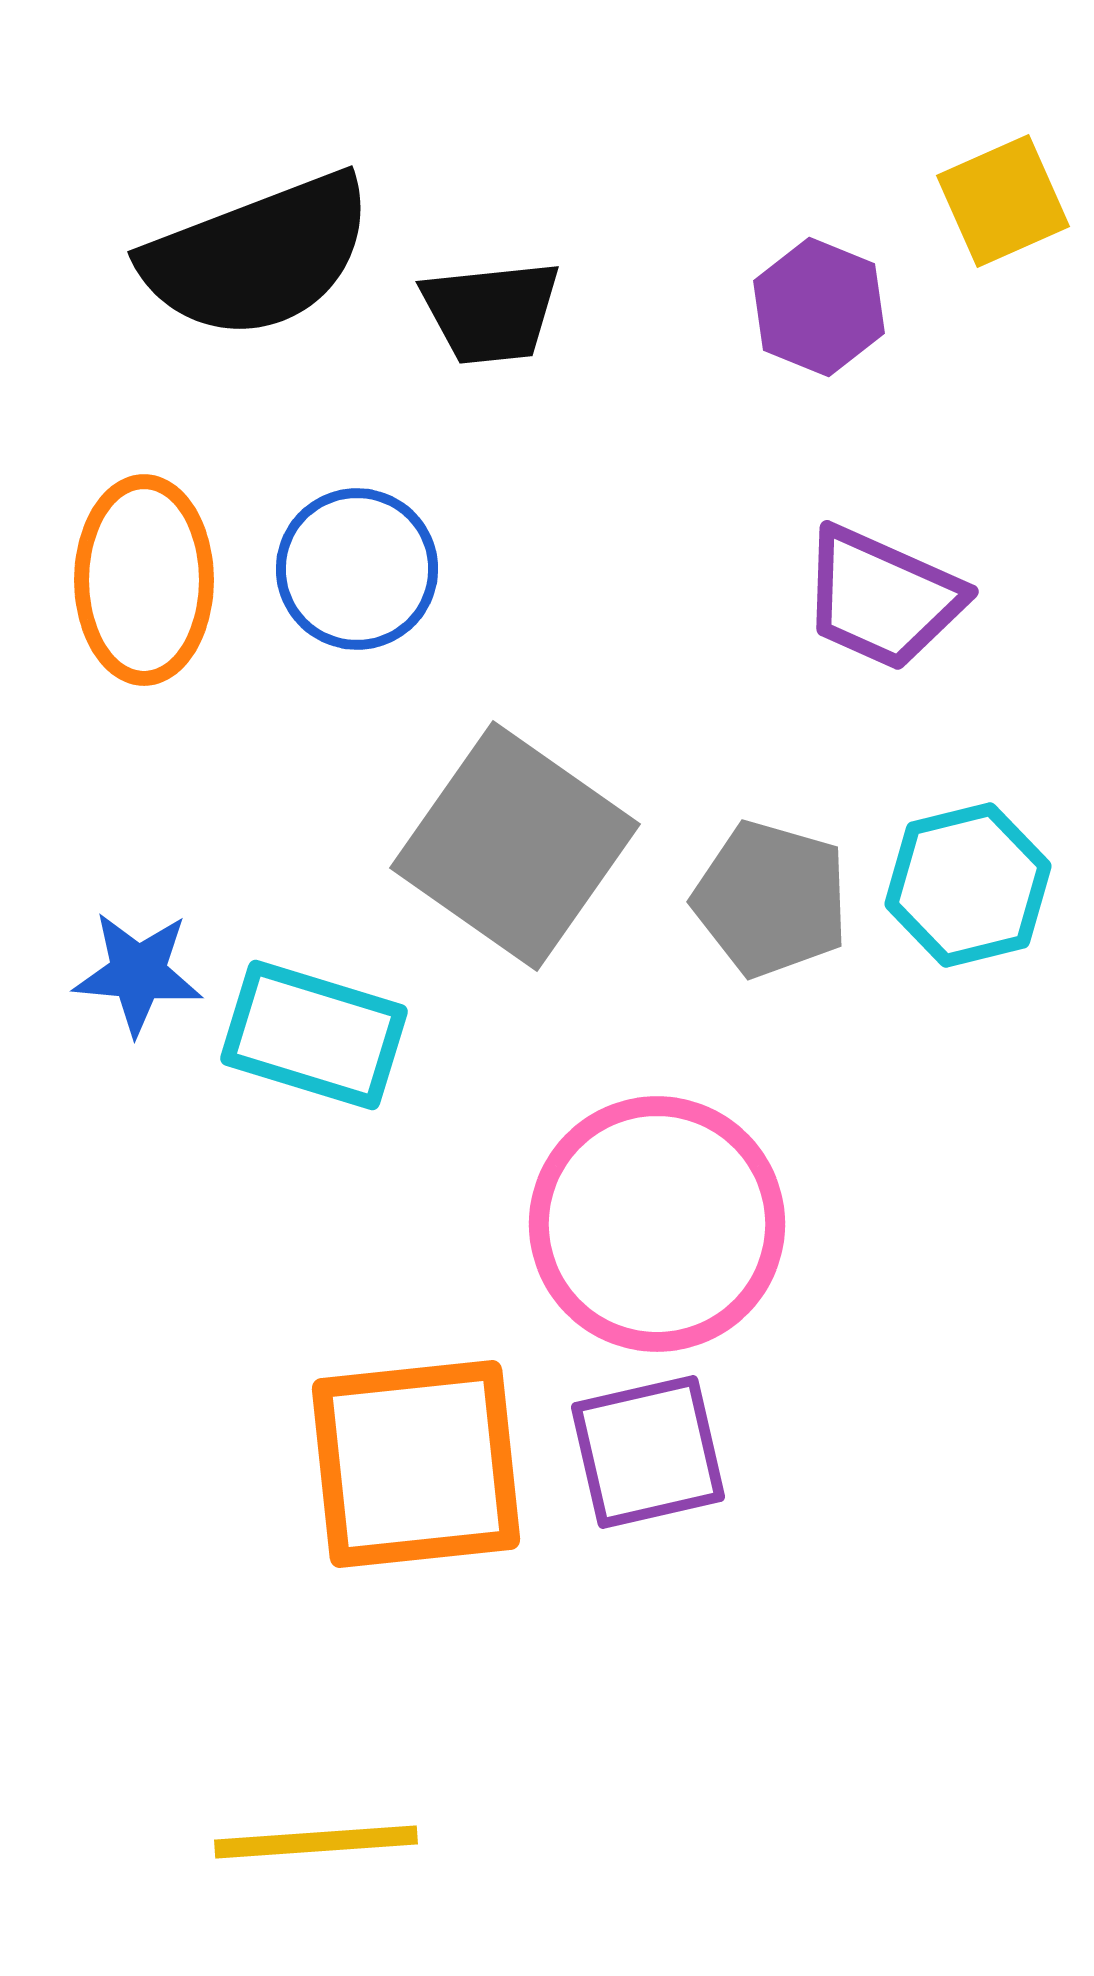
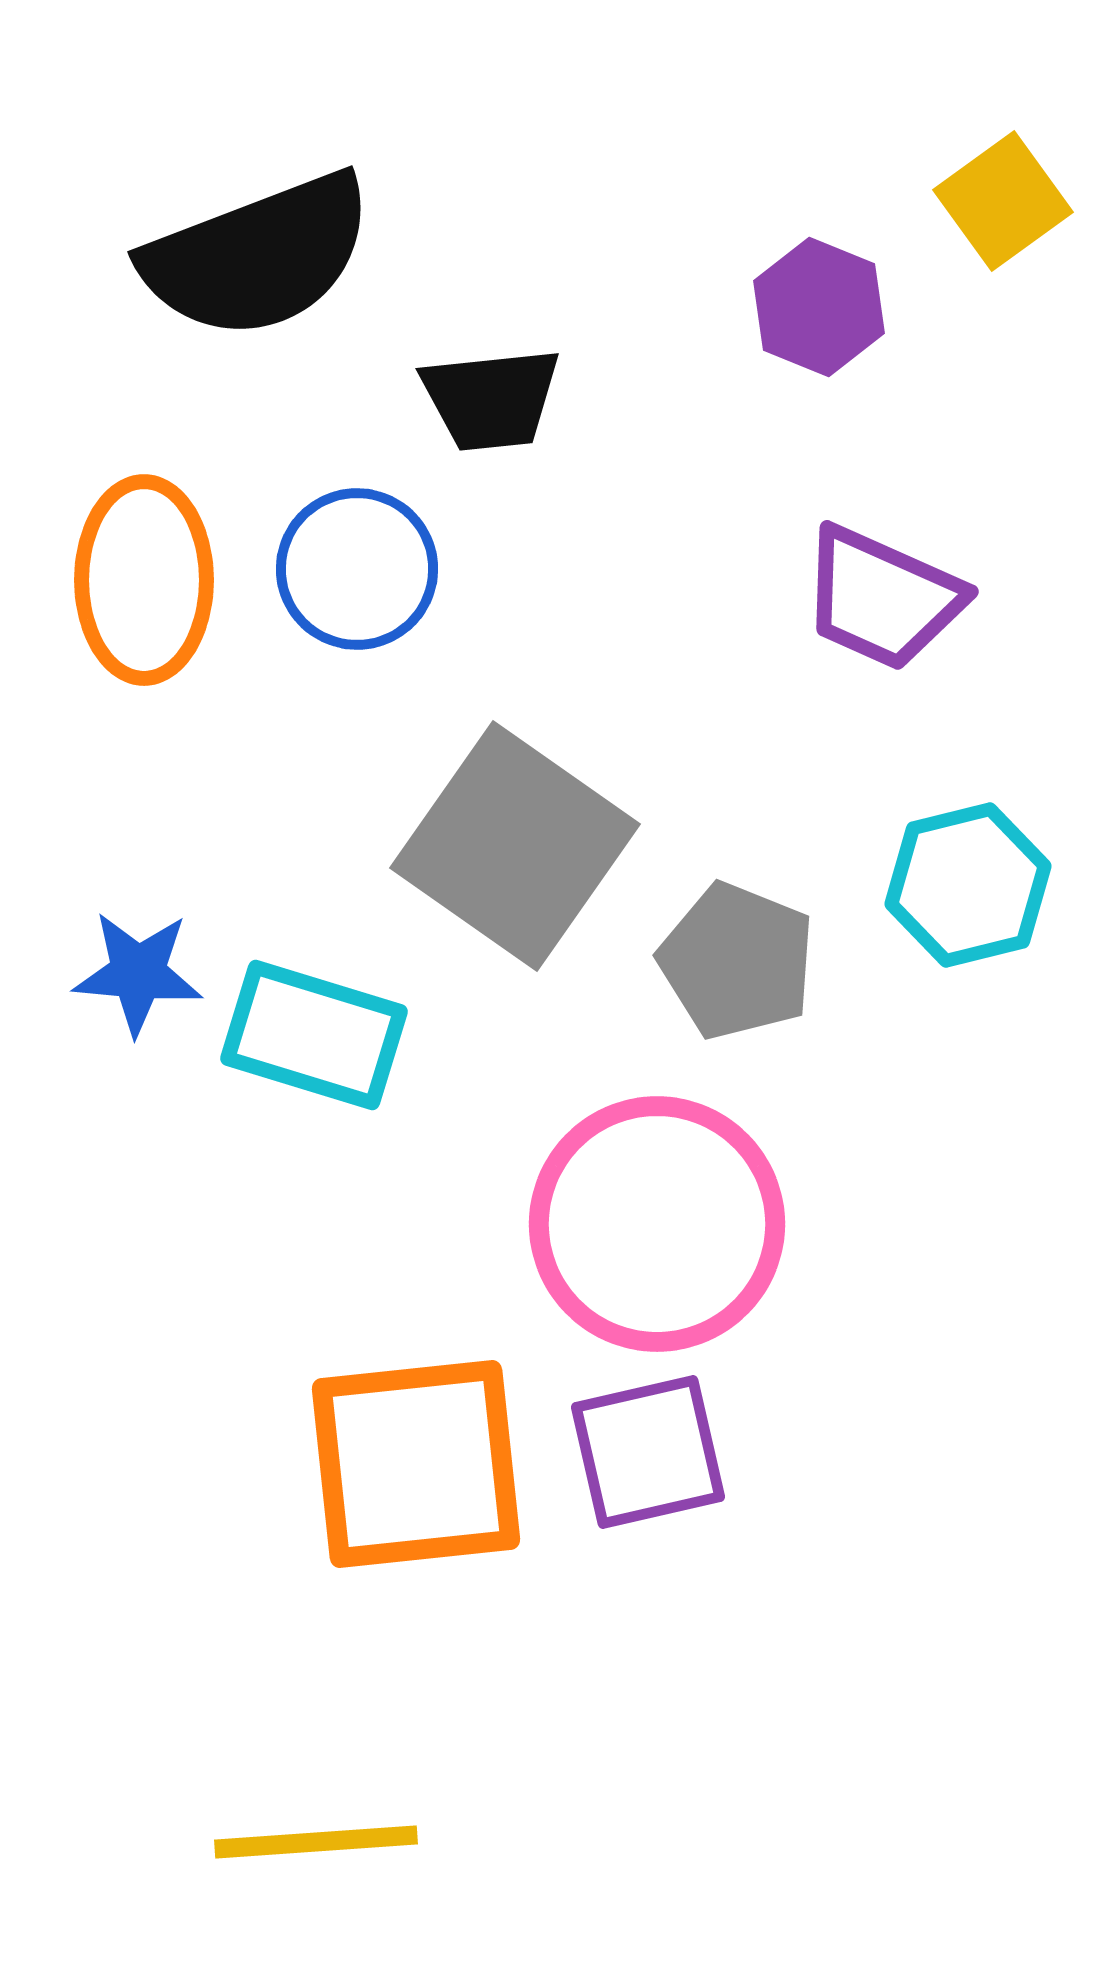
yellow square: rotated 12 degrees counterclockwise
black trapezoid: moved 87 px down
gray pentagon: moved 34 px left, 62 px down; rotated 6 degrees clockwise
